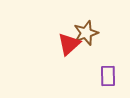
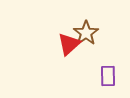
brown star: rotated 15 degrees counterclockwise
